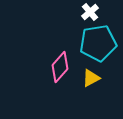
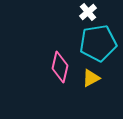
white cross: moved 2 px left
pink diamond: rotated 28 degrees counterclockwise
